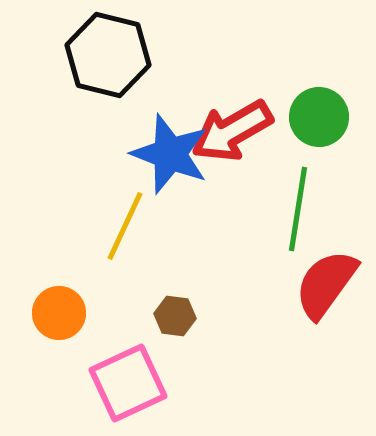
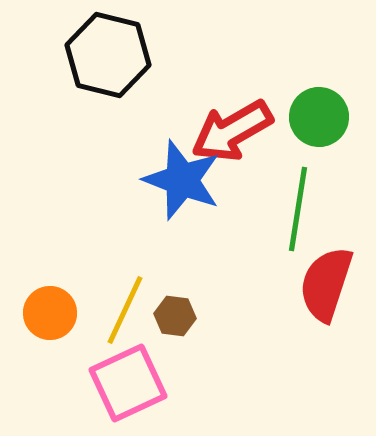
blue star: moved 12 px right, 26 px down
yellow line: moved 84 px down
red semicircle: rotated 18 degrees counterclockwise
orange circle: moved 9 px left
